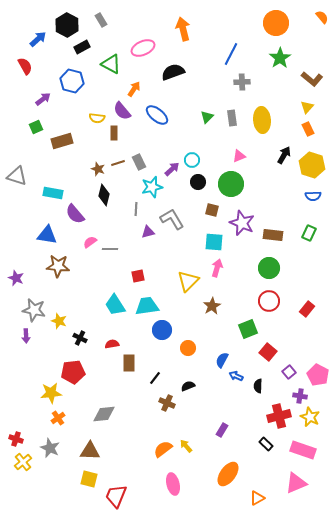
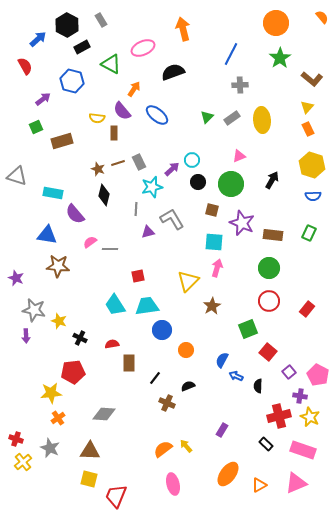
gray cross at (242, 82): moved 2 px left, 3 px down
gray rectangle at (232, 118): rotated 63 degrees clockwise
black arrow at (284, 155): moved 12 px left, 25 px down
orange circle at (188, 348): moved 2 px left, 2 px down
gray diamond at (104, 414): rotated 10 degrees clockwise
orange triangle at (257, 498): moved 2 px right, 13 px up
